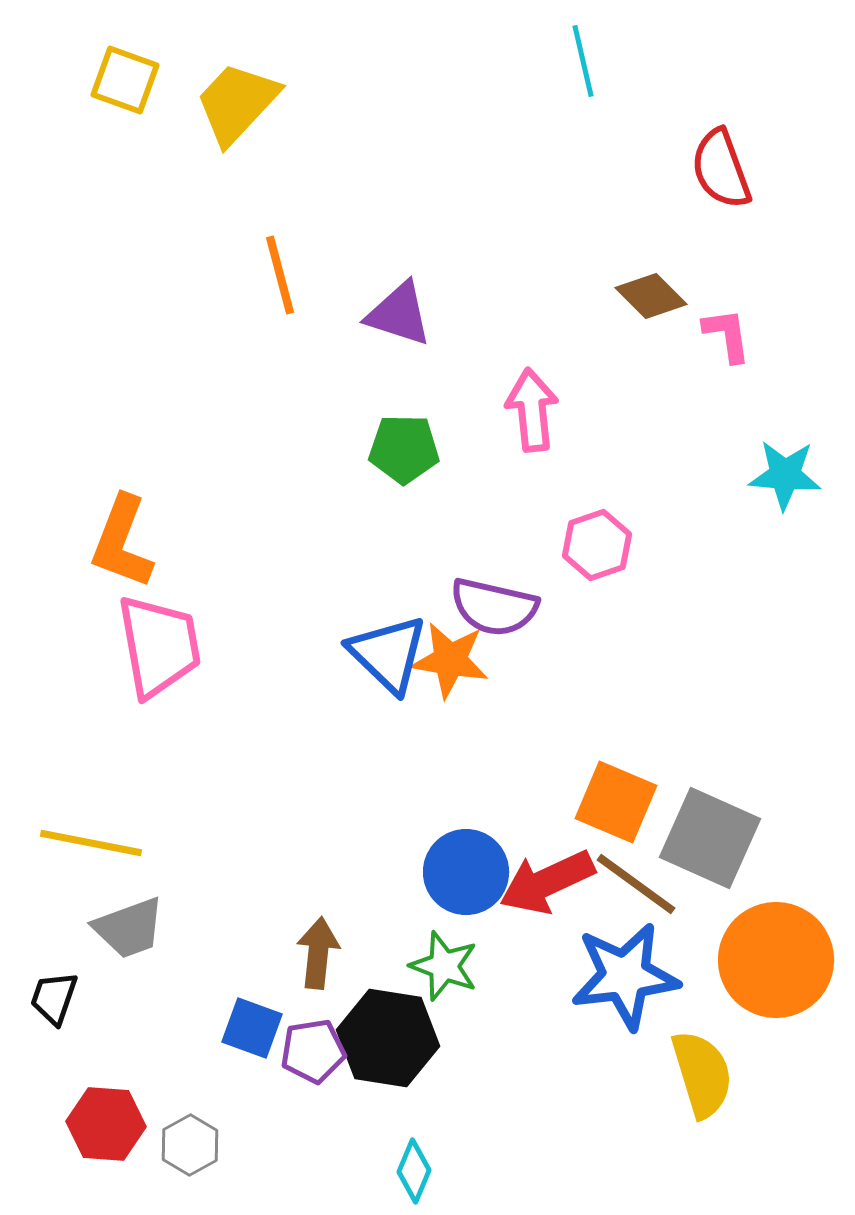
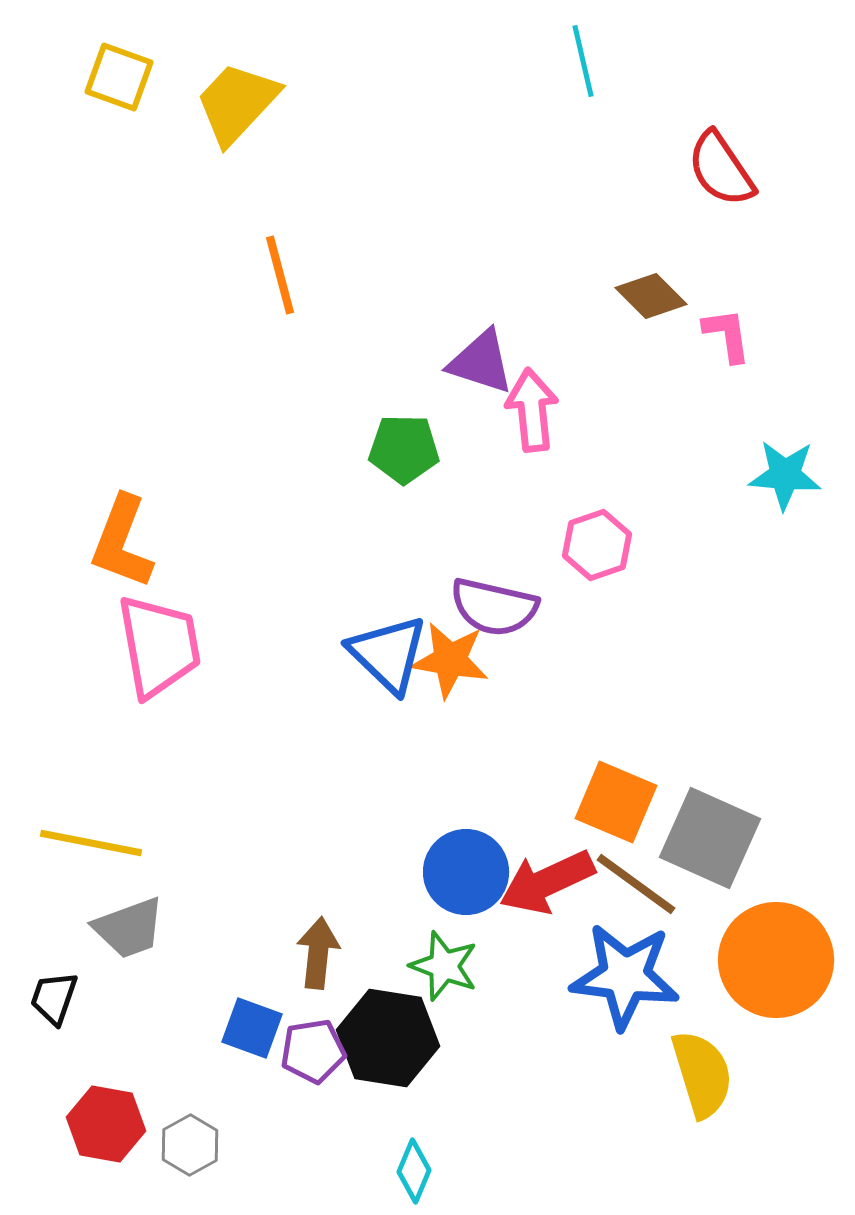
yellow square: moved 6 px left, 3 px up
red semicircle: rotated 14 degrees counterclockwise
purple triangle: moved 82 px right, 48 px down
blue star: rotated 14 degrees clockwise
red hexagon: rotated 6 degrees clockwise
